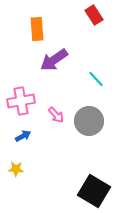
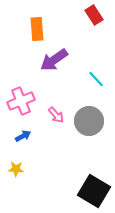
pink cross: rotated 12 degrees counterclockwise
